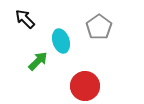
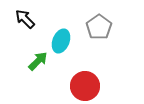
cyan ellipse: rotated 40 degrees clockwise
